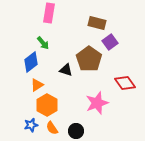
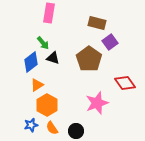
black triangle: moved 13 px left, 12 px up
